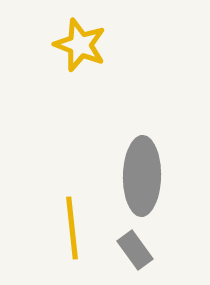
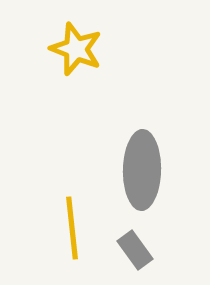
yellow star: moved 4 px left, 4 px down
gray ellipse: moved 6 px up
